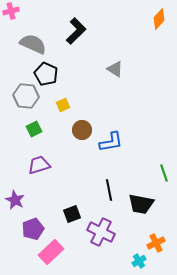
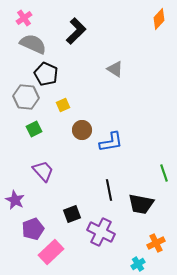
pink cross: moved 13 px right, 7 px down; rotated 21 degrees counterclockwise
gray hexagon: moved 1 px down
purple trapezoid: moved 4 px right, 6 px down; rotated 65 degrees clockwise
cyan cross: moved 1 px left, 3 px down
